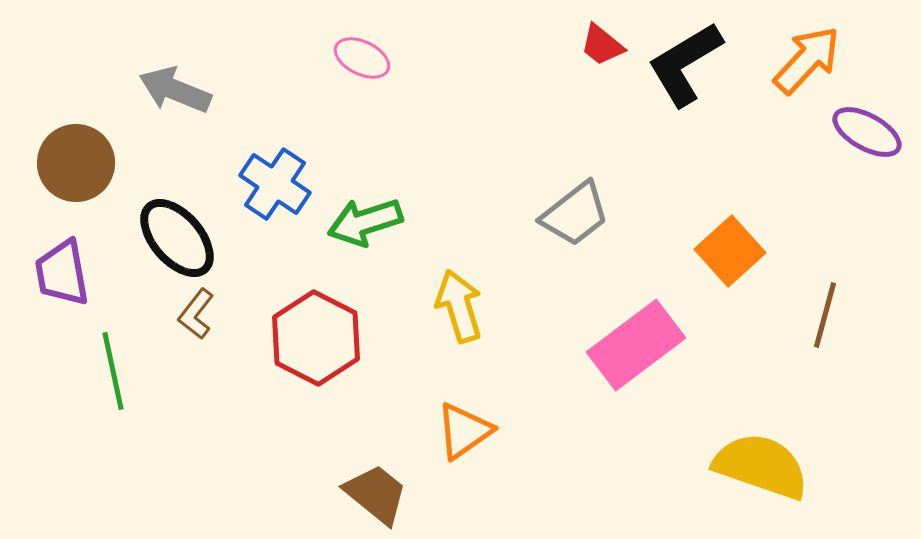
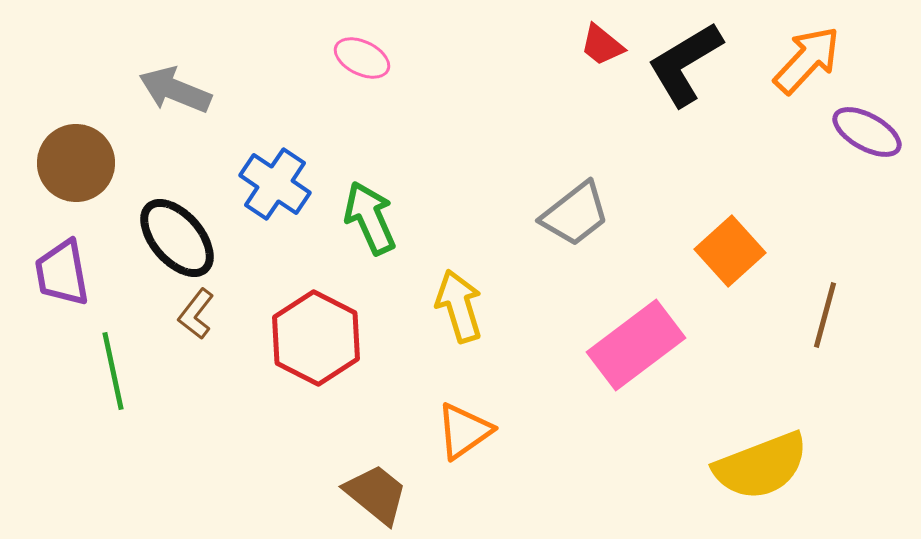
green arrow: moved 5 px right, 4 px up; rotated 84 degrees clockwise
yellow semicircle: rotated 140 degrees clockwise
